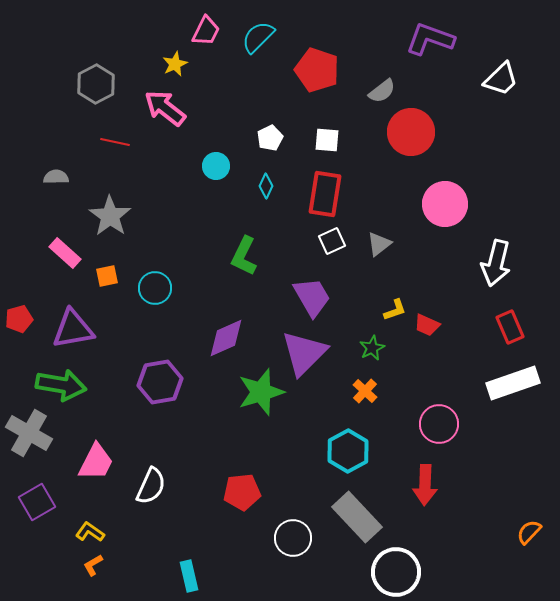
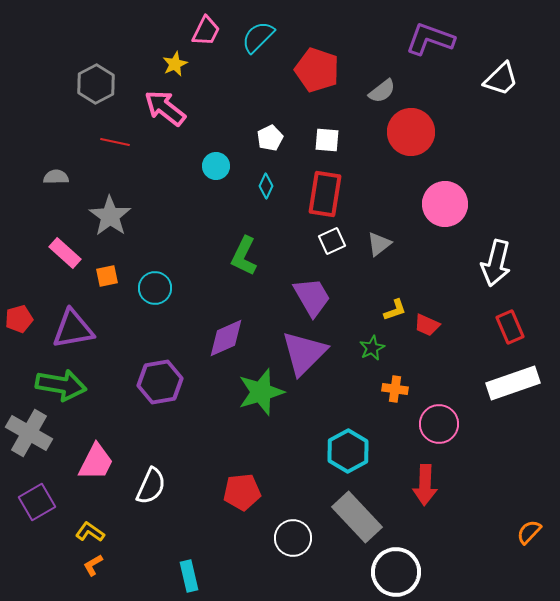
orange cross at (365, 391): moved 30 px right, 2 px up; rotated 35 degrees counterclockwise
